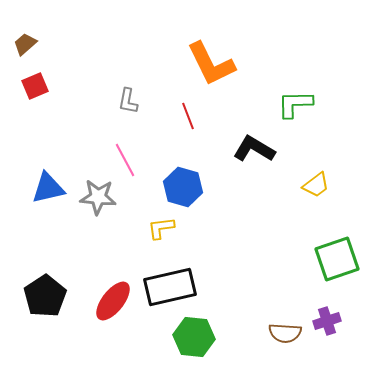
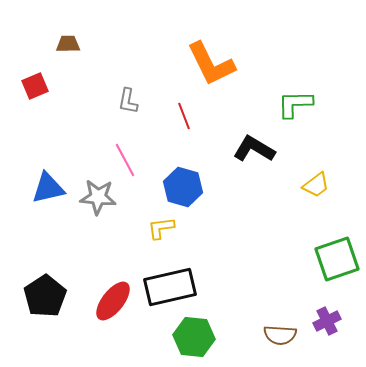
brown trapezoid: moved 43 px right; rotated 40 degrees clockwise
red line: moved 4 px left
purple cross: rotated 8 degrees counterclockwise
brown semicircle: moved 5 px left, 2 px down
